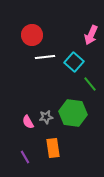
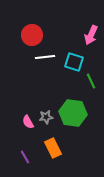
cyan square: rotated 24 degrees counterclockwise
green line: moved 1 px right, 3 px up; rotated 14 degrees clockwise
orange rectangle: rotated 18 degrees counterclockwise
